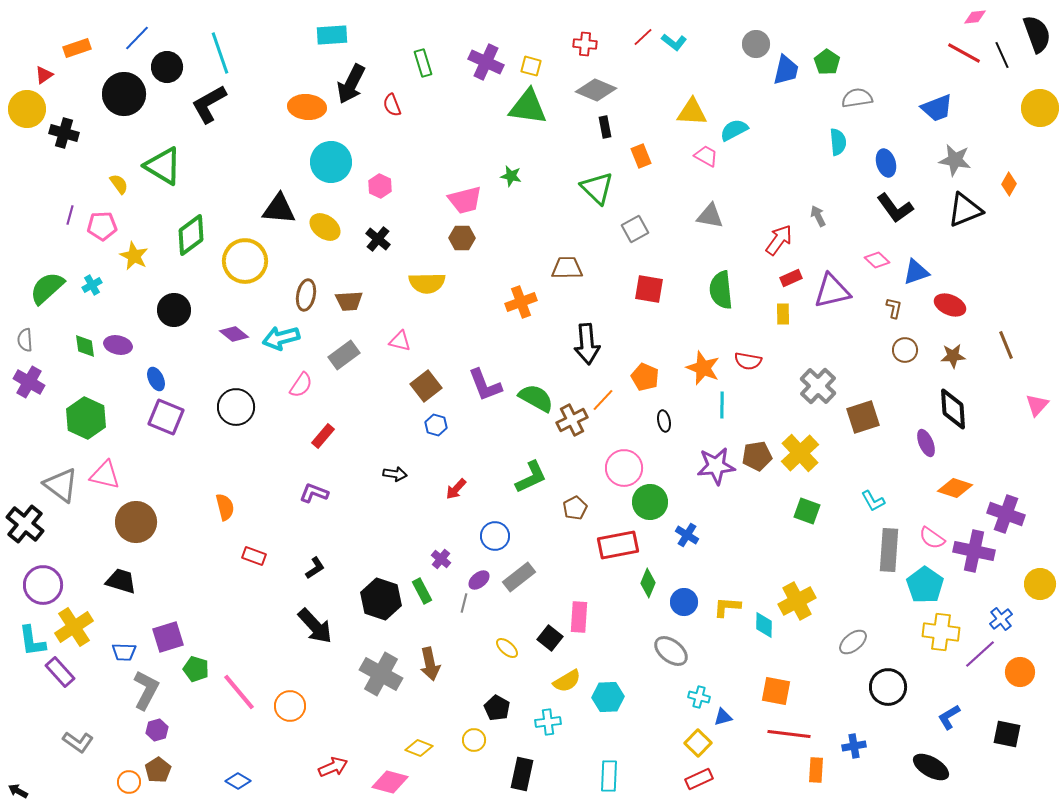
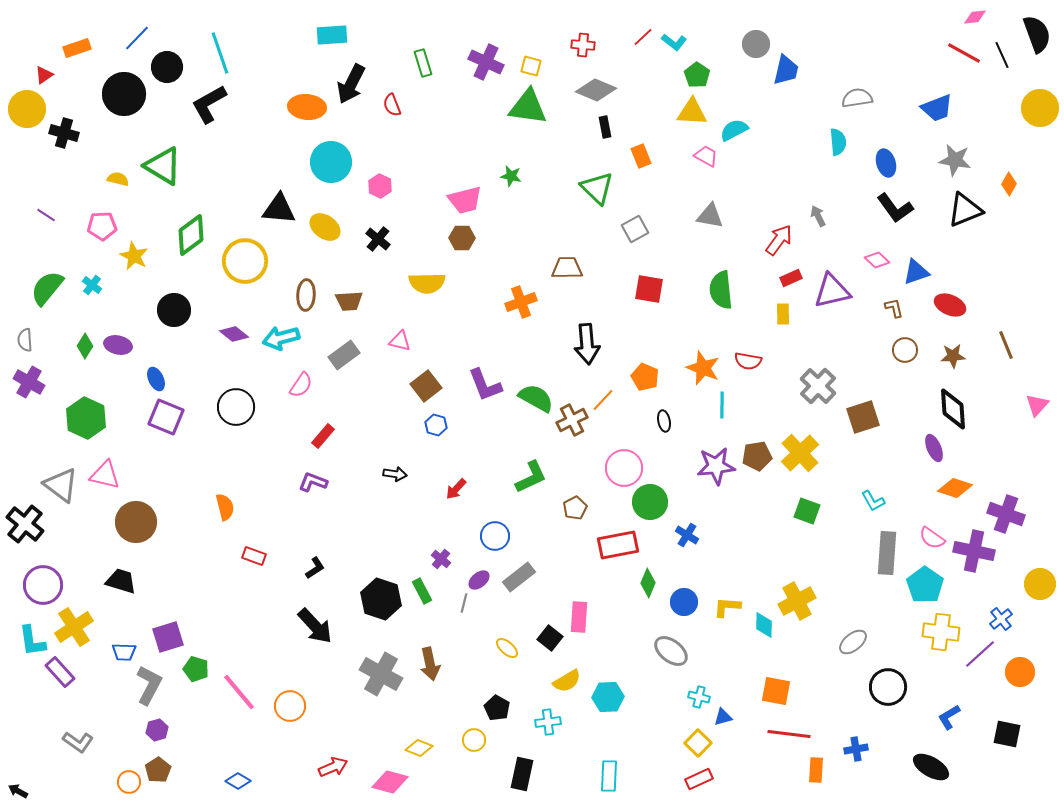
red cross at (585, 44): moved 2 px left, 1 px down
green pentagon at (827, 62): moved 130 px left, 13 px down
yellow semicircle at (119, 184): moved 1 px left, 5 px up; rotated 40 degrees counterclockwise
purple line at (70, 215): moved 24 px left; rotated 72 degrees counterclockwise
cyan cross at (92, 285): rotated 24 degrees counterclockwise
green semicircle at (47, 288): rotated 9 degrees counterclockwise
brown ellipse at (306, 295): rotated 8 degrees counterclockwise
brown L-shape at (894, 308): rotated 25 degrees counterclockwise
green diamond at (85, 346): rotated 40 degrees clockwise
purple ellipse at (926, 443): moved 8 px right, 5 px down
purple L-shape at (314, 493): moved 1 px left, 11 px up
gray rectangle at (889, 550): moved 2 px left, 3 px down
gray L-shape at (146, 690): moved 3 px right, 5 px up
blue cross at (854, 746): moved 2 px right, 3 px down
